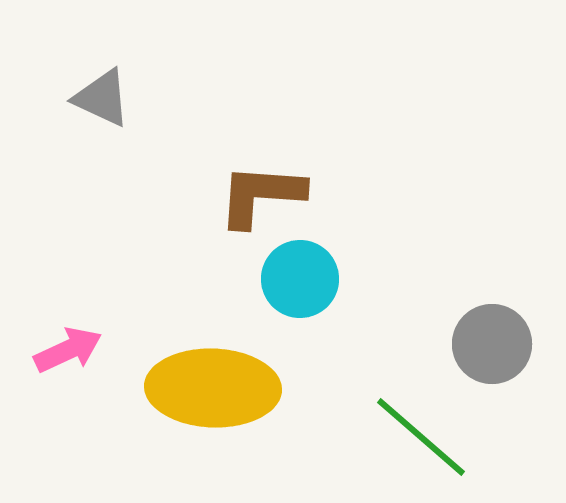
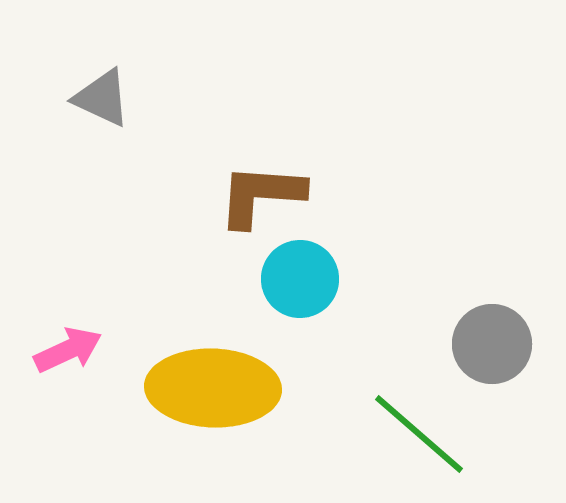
green line: moved 2 px left, 3 px up
